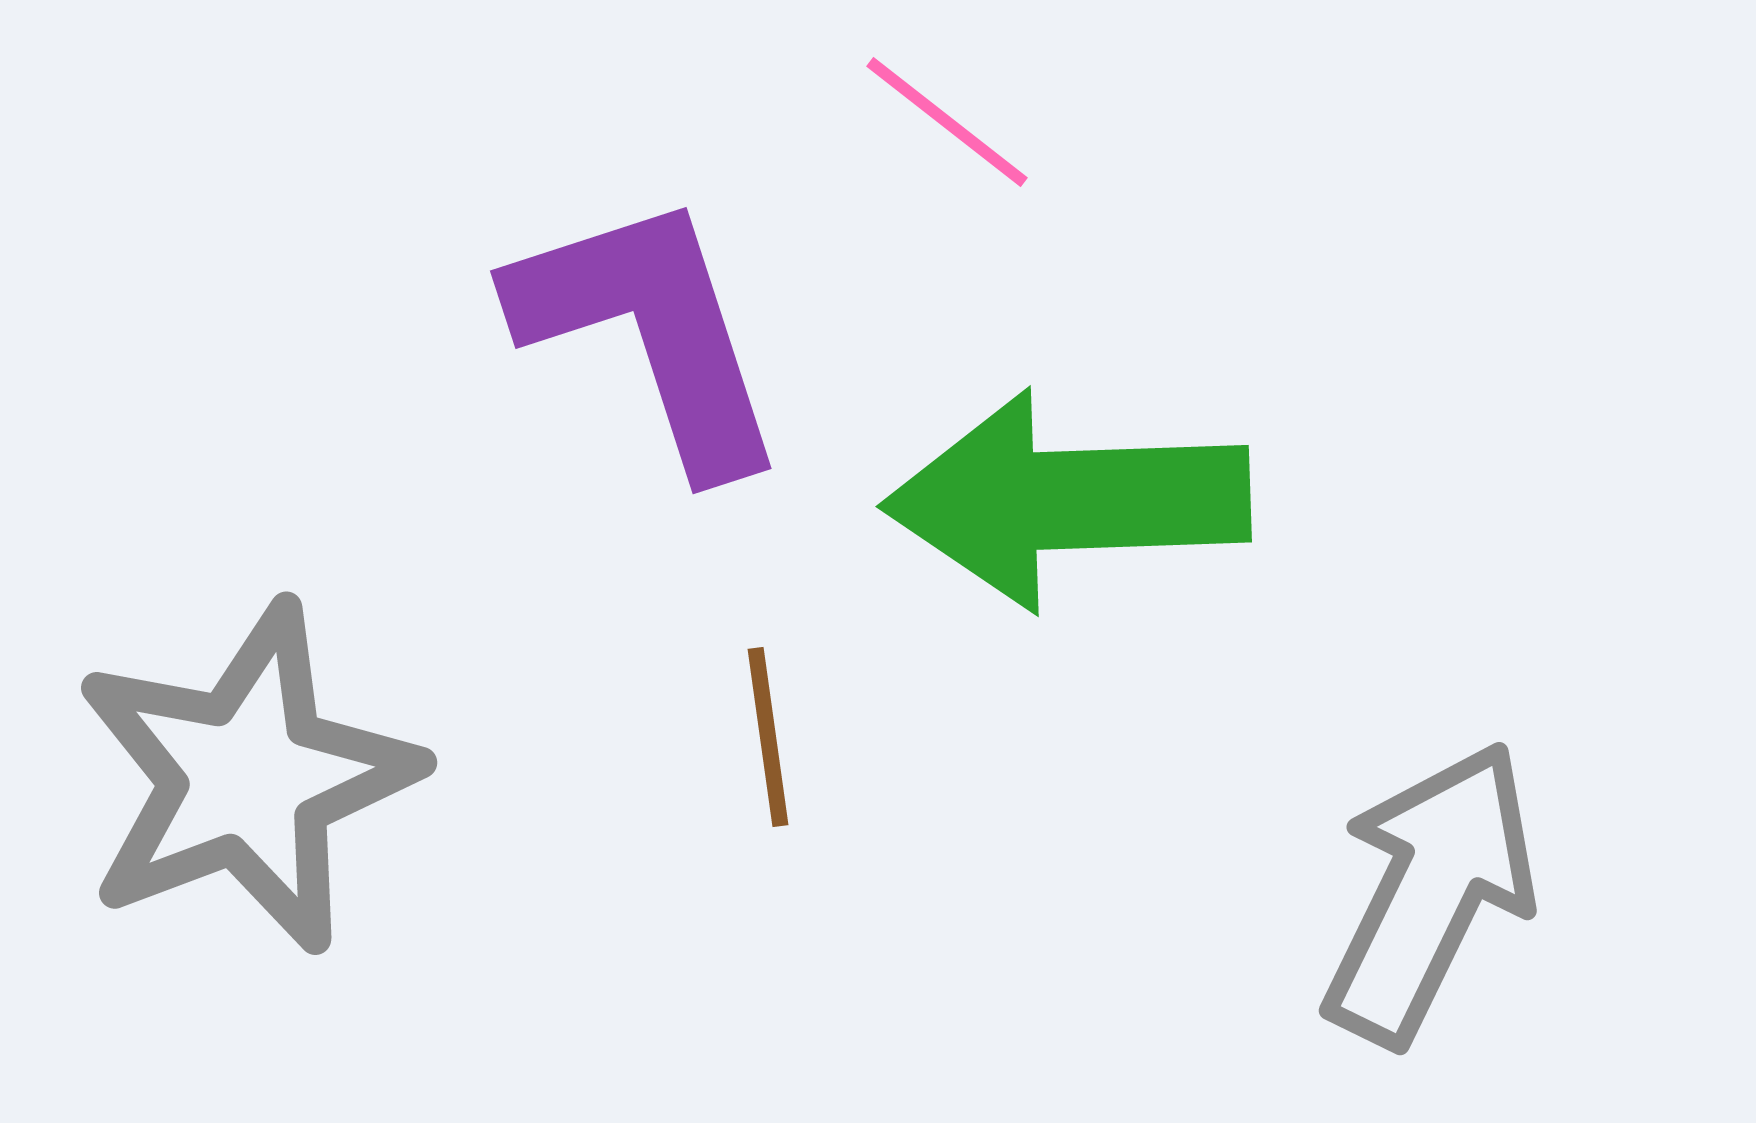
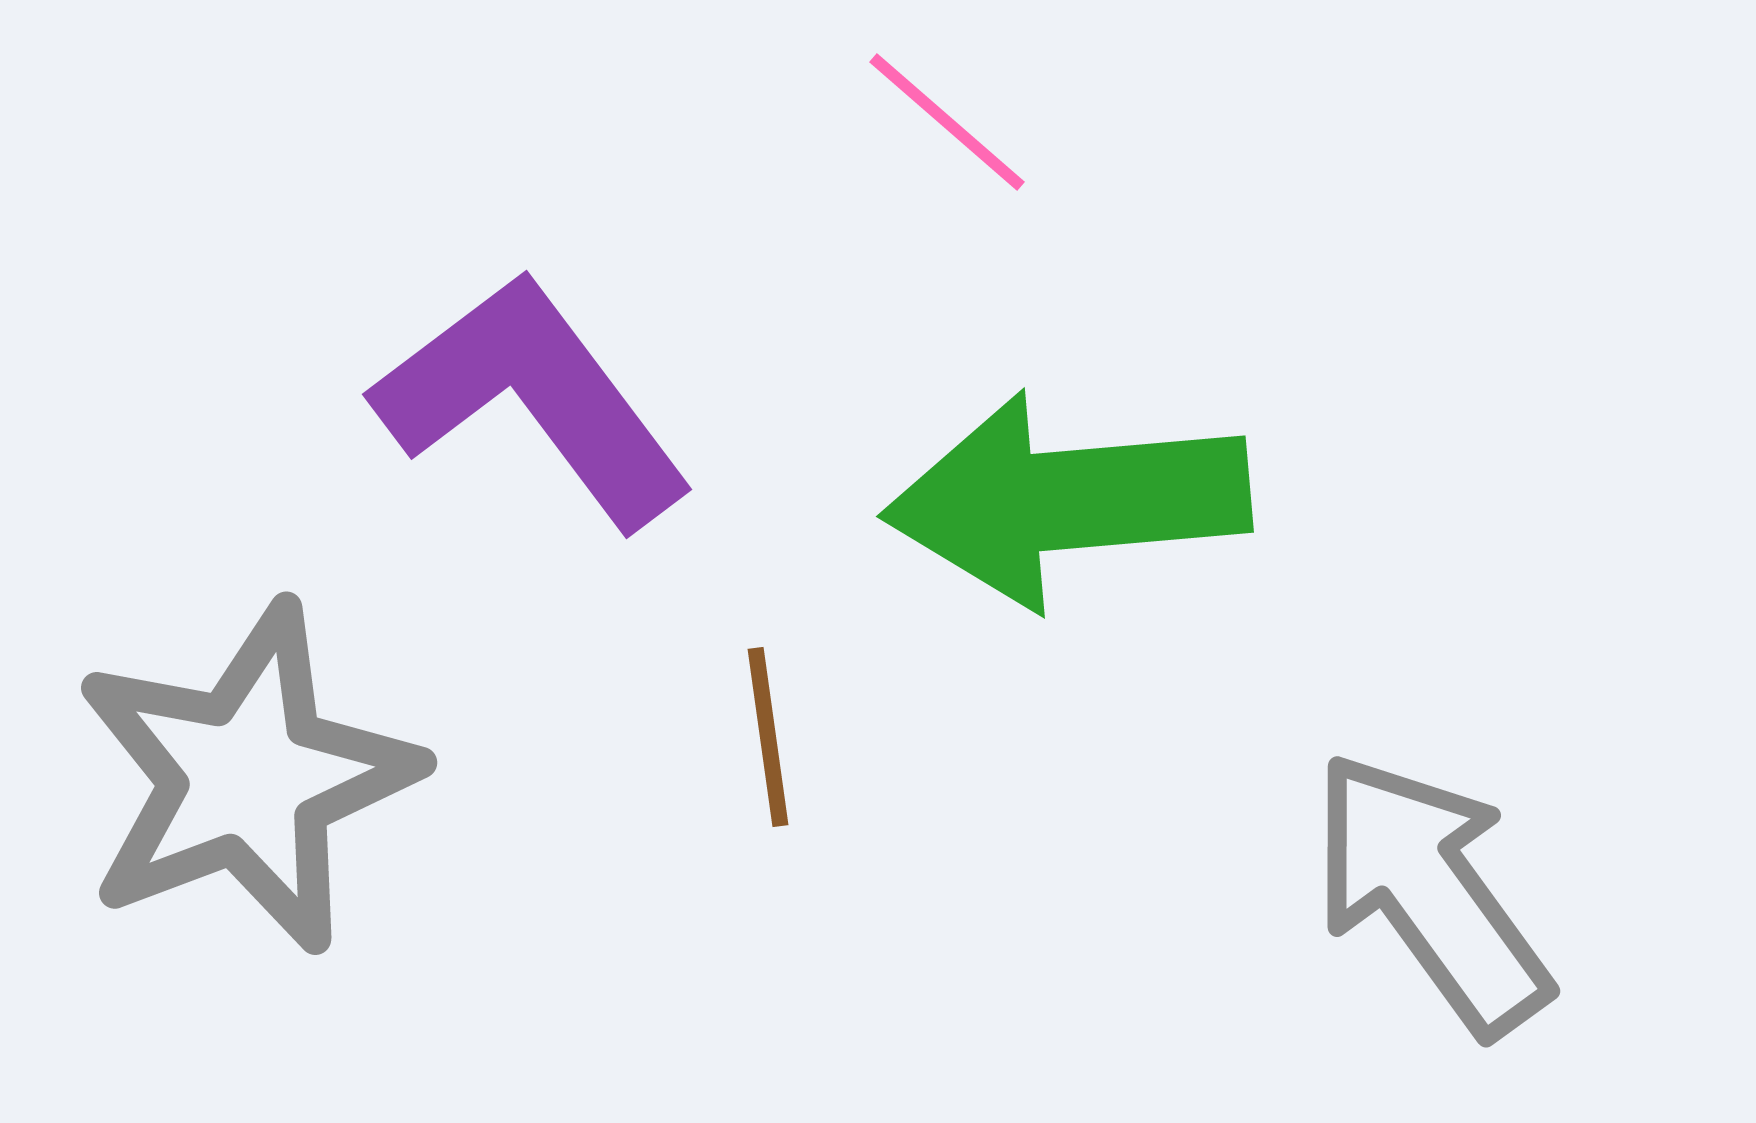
pink line: rotated 3 degrees clockwise
purple L-shape: moved 117 px left, 68 px down; rotated 19 degrees counterclockwise
green arrow: rotated 3 degrees counterclockwise
gray arrow: rotated 62 degrees counterclockwise
